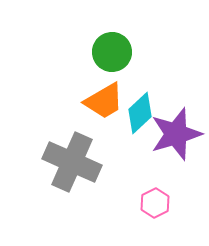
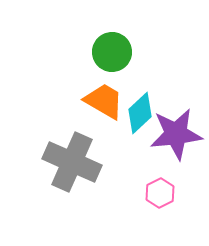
orange trapezoid: rotated 120 degrees counterclockwise
purple star: rotated 10 degrees clockwise
pink hexagon: moved 5 px right, 10 px up
